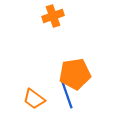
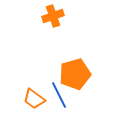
orange pentagon: rotated 8 degrees counterclockwise
blue line: moved 8 px left; rotated 8 degrees counterclockwise
